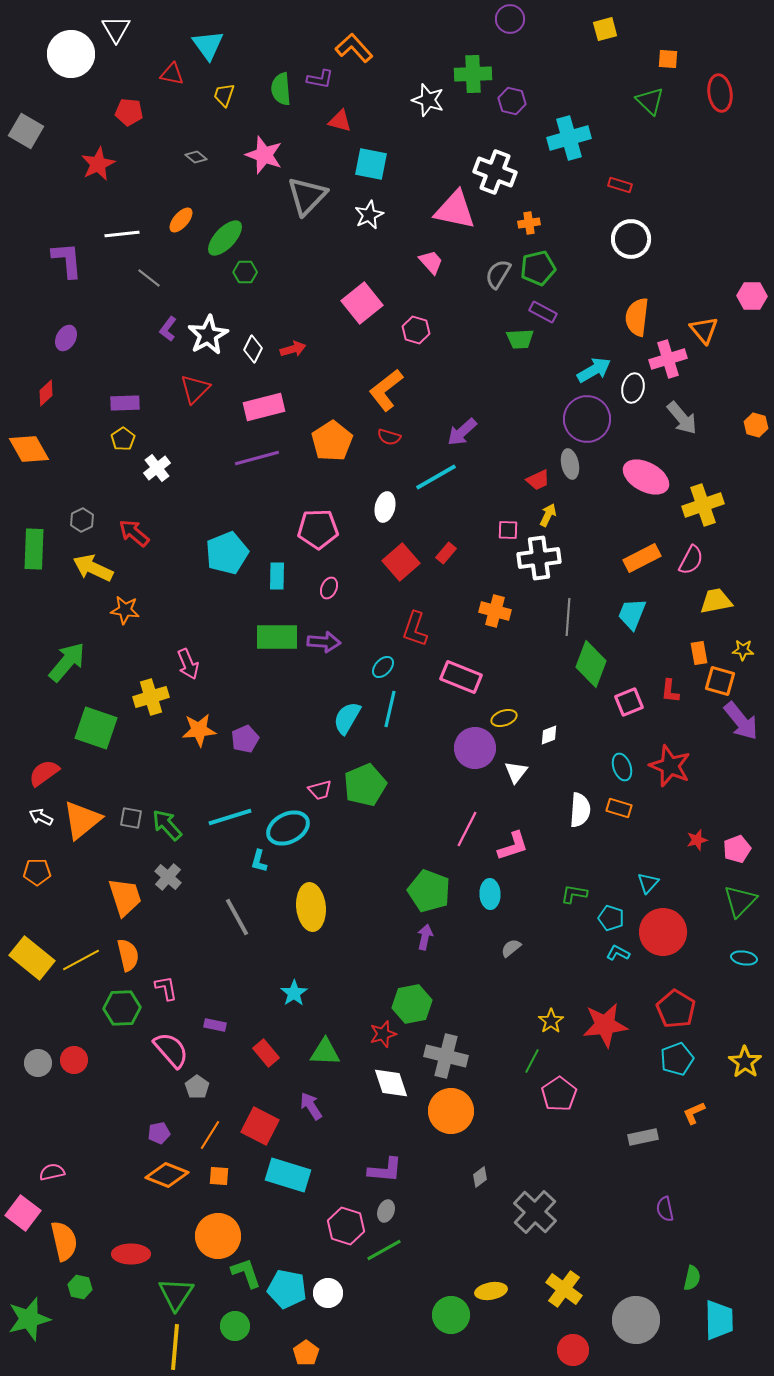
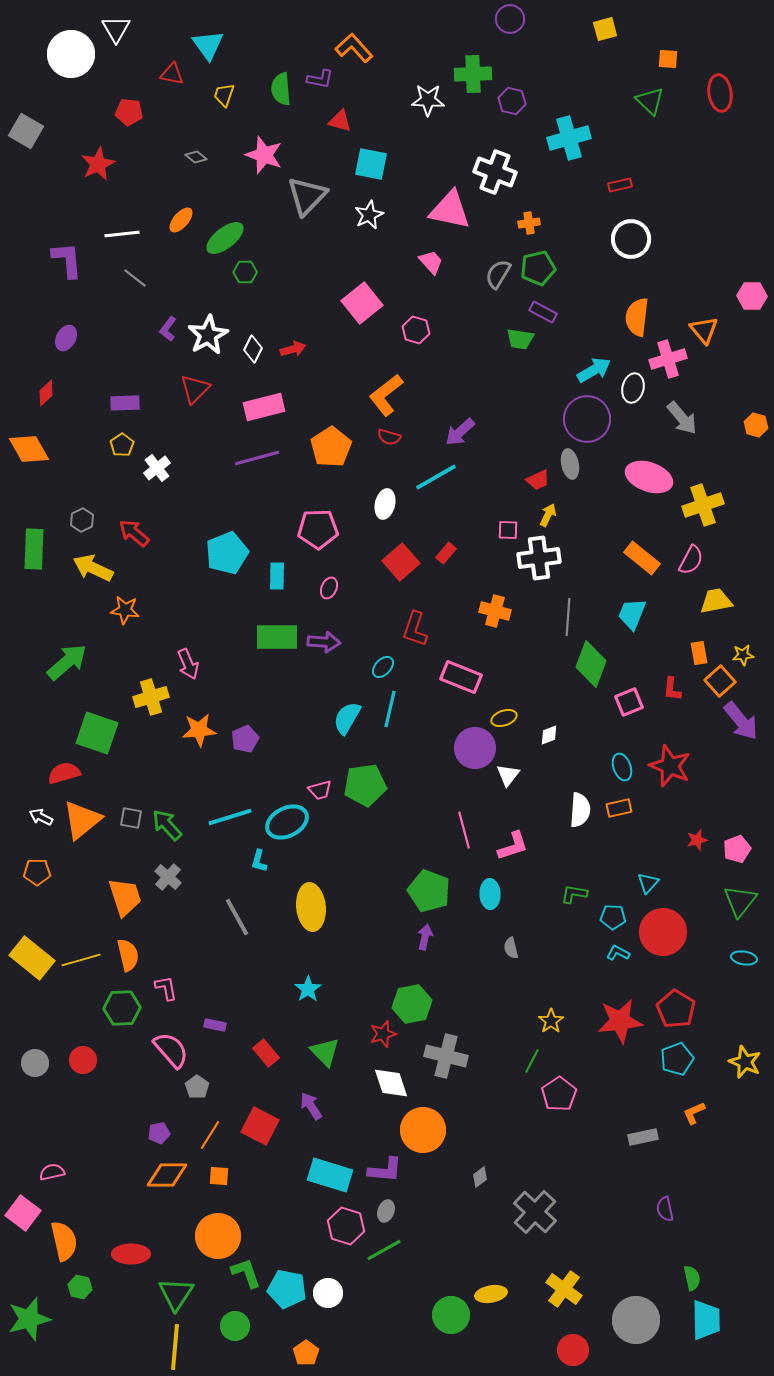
white star at (428, 100): rotated 16 degrees counterclockwise
red rectangle at (620, 185): rotated 30 degrees counterclockwise
pink triangle at (455, 210): moved 5 px left
green ellipse at (225, 238): rotated 9 degrees clockwise
gray line at (149, 278): moved 14 px left
green trapezoid at (520, 339): rotated 12 degrees clockwise
orange L-shape at (386, 390): moved 5 px down
purple arrow at (462, 432): moved 2 px left
yellow pentagon at (123, 439): moved 1 px left, 6 px down
orange pentagon at (332, 441): moved 1 px left, 6 px down
pink ellipse at (646, 477): moved 3 px right; rotated 9 degrees counterclockwise
white ellipse at (385, 507): moved 3 px up
orange rectangle at (642, 558): rotated 66 degrees clockwise
yellow star at (743, 650): moved 5 px down; rotated 10 degrees counterclockwise
green arrow at (67, 662): rotated 9 degrees clockwise
orange square at (720, 681): rotated 32 degrees clockwise
red L-shape at (670, 691): moved 2 px right, 2 px up
green square at (96, 728): moved 1 px right, 5 px down
white triangle at (516, 772): moved 8 px left, 3 px down
red semicircle at (44, 773): moved 20 px right; rotated 20 degrees clockwise
green pentagon at (365, 785): rotated 15 degrees clockwise
orange rectangle at (619, 808): rotated 30 degrees counterclockwise
cyan ellipse at (288, 828): moved 1 px left, 6 px up
pink line at (467, 829): moved 3 px left, 1 px down; rotated 42 degrees counterclockwise
green triangle at (740, 901): rotated 6 degrees counterclockwise
cyan pentagon at (611, 918): moved 2 px right, 1 px up; rotated 15 degrees counterclockwise
gray semicircle at (511, 948): rotated 65 degrees counterclockwise
yellow line at (81, 960): rotated 12 degrees clockwise
cyan star at (294, 993): moved 14 px right, 4 px up
red star at (605, 1025): moved 15 px right, 4 px up
green triangle at (325, 1052): rotated 44 degrees clockwise
red circle at (74, 1060): moved 9 px right
yellow star at (745, 1062): rotated 12 degrees counterclockwise
gray circle at (38, 1063): moved 3 px left
orange circle at (451, 1111): moved 28 px left, 19 px down
orange diamond at (167, 1175): rotated 21 degrees counterclockwise
cyan rectangle at (288, 1175): moved 42 px right
green semicircle at (692, 1278): rotated 25 degrees counterclockwise
yellow ellipse at (491, 1291): moved 3 px down
cyan trapezoid at (719, 1320): moved 13 px left
